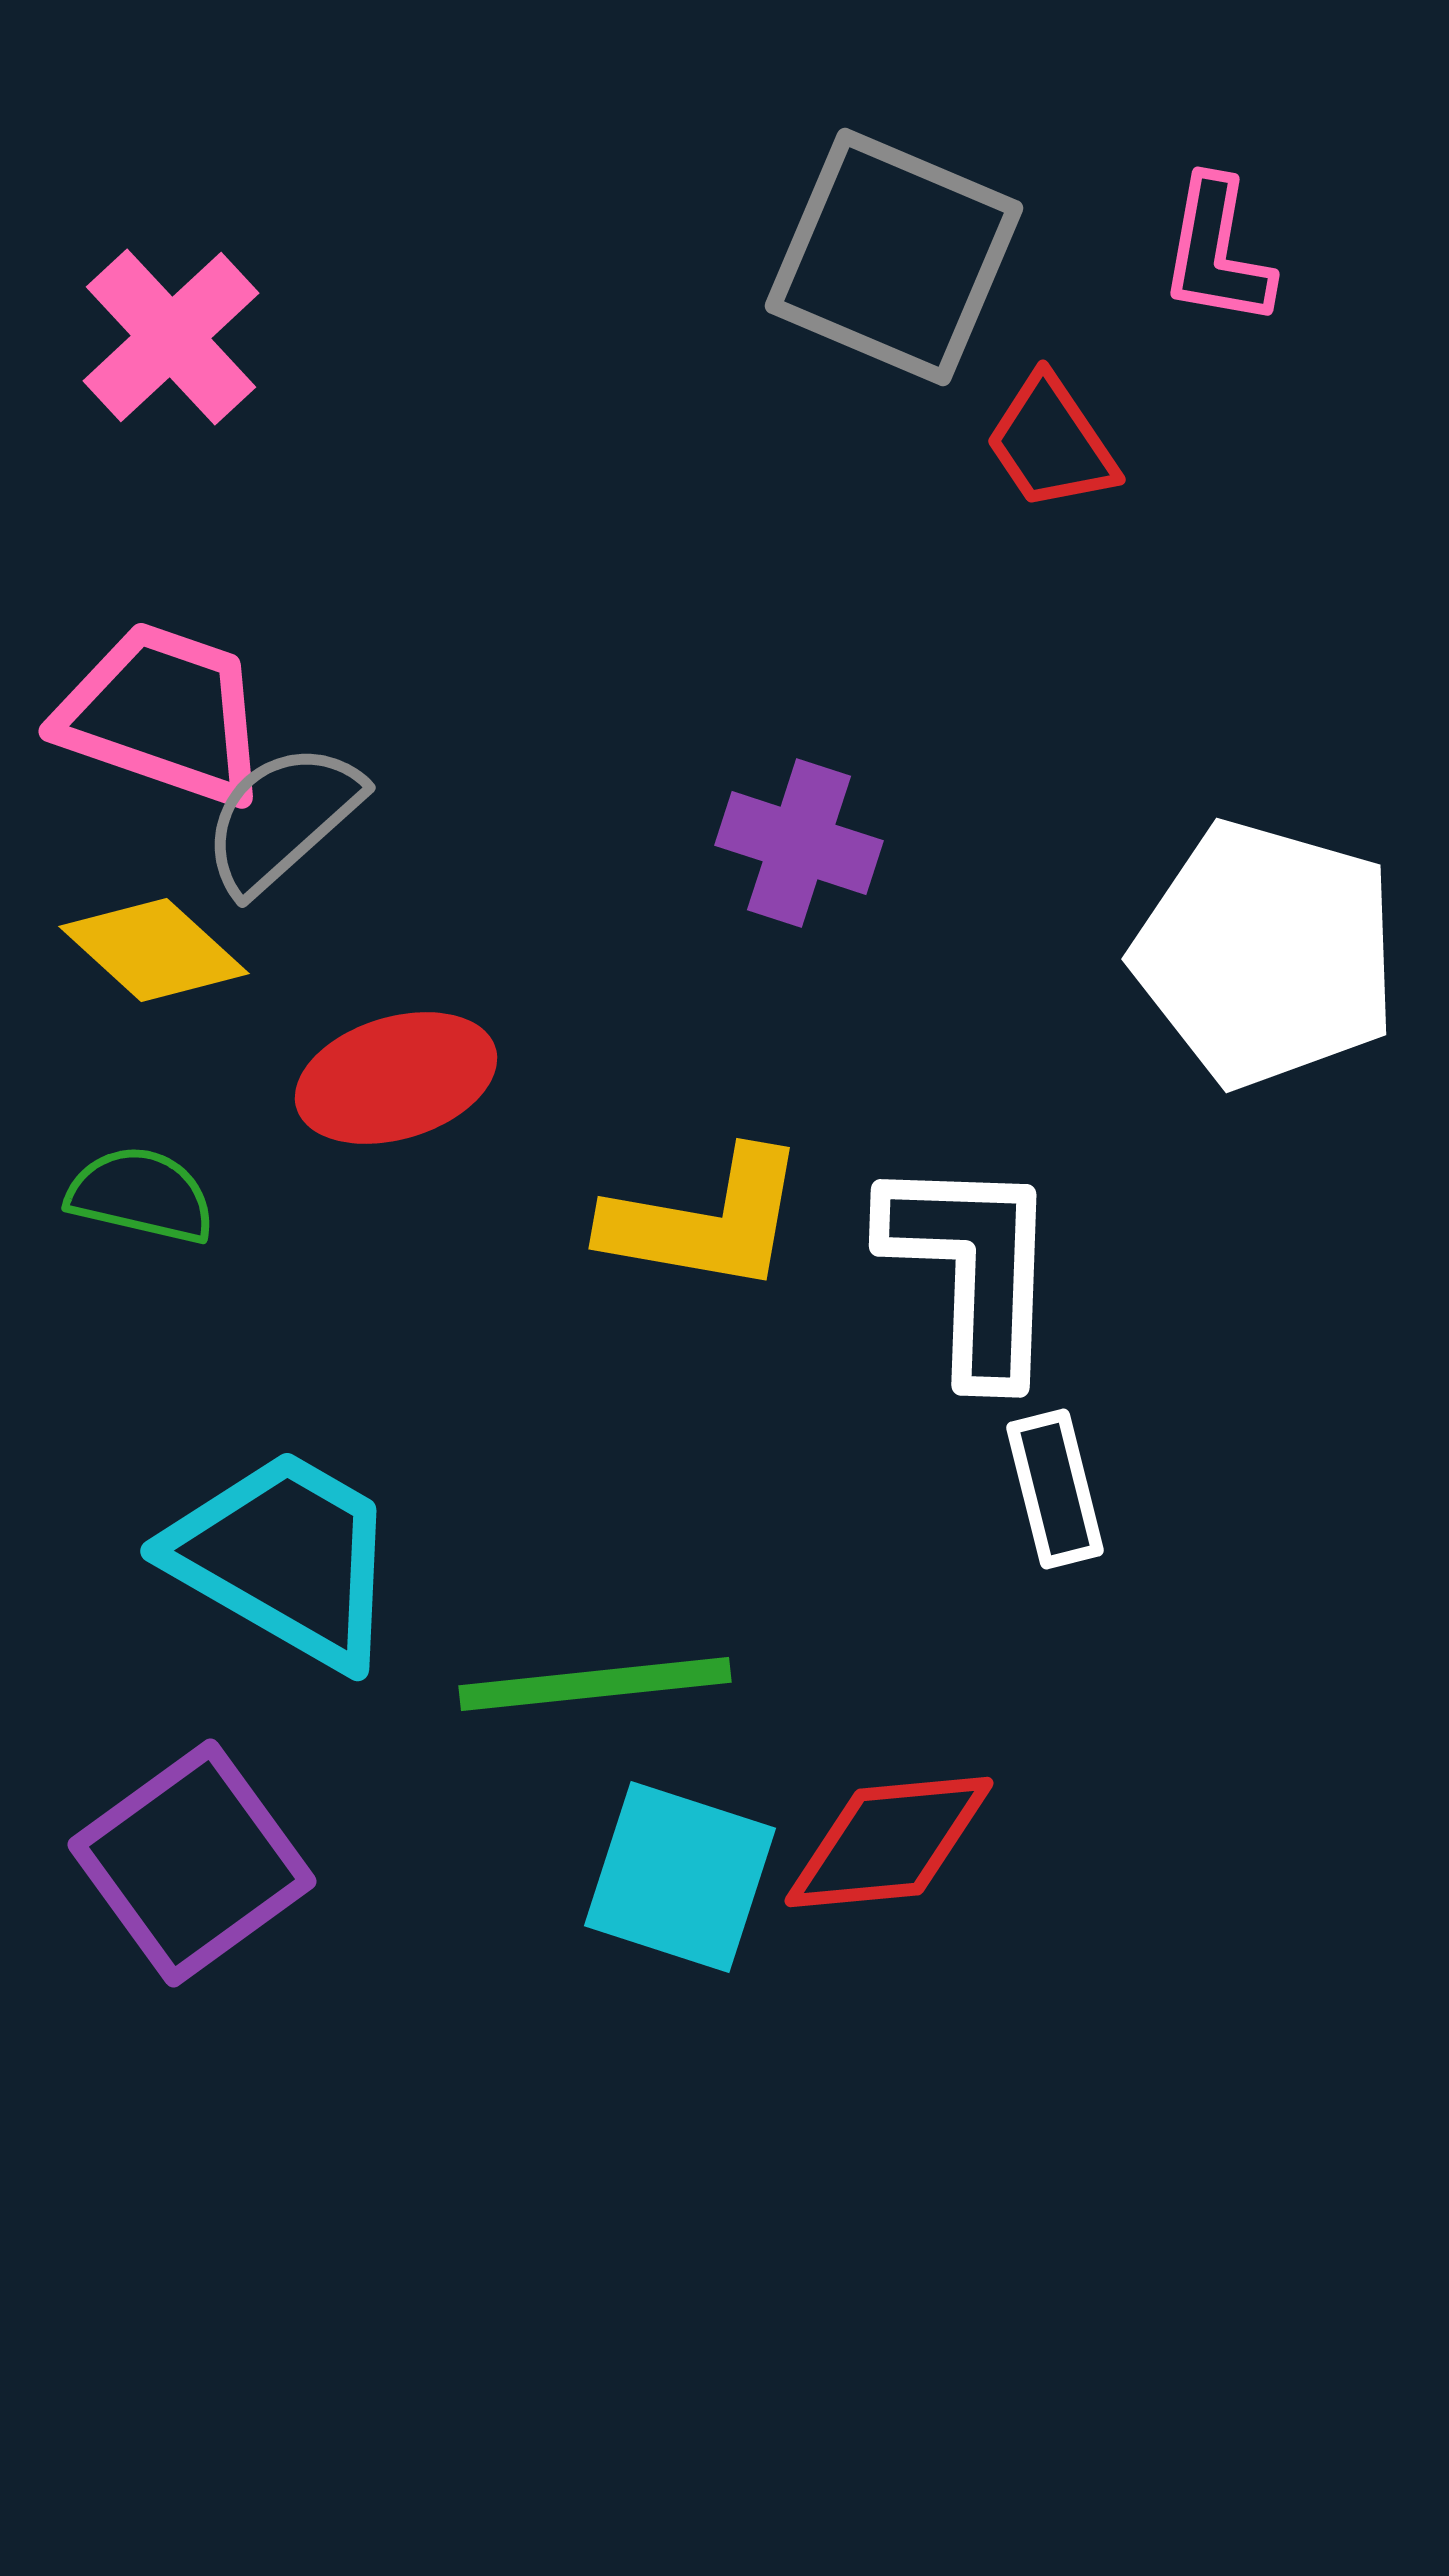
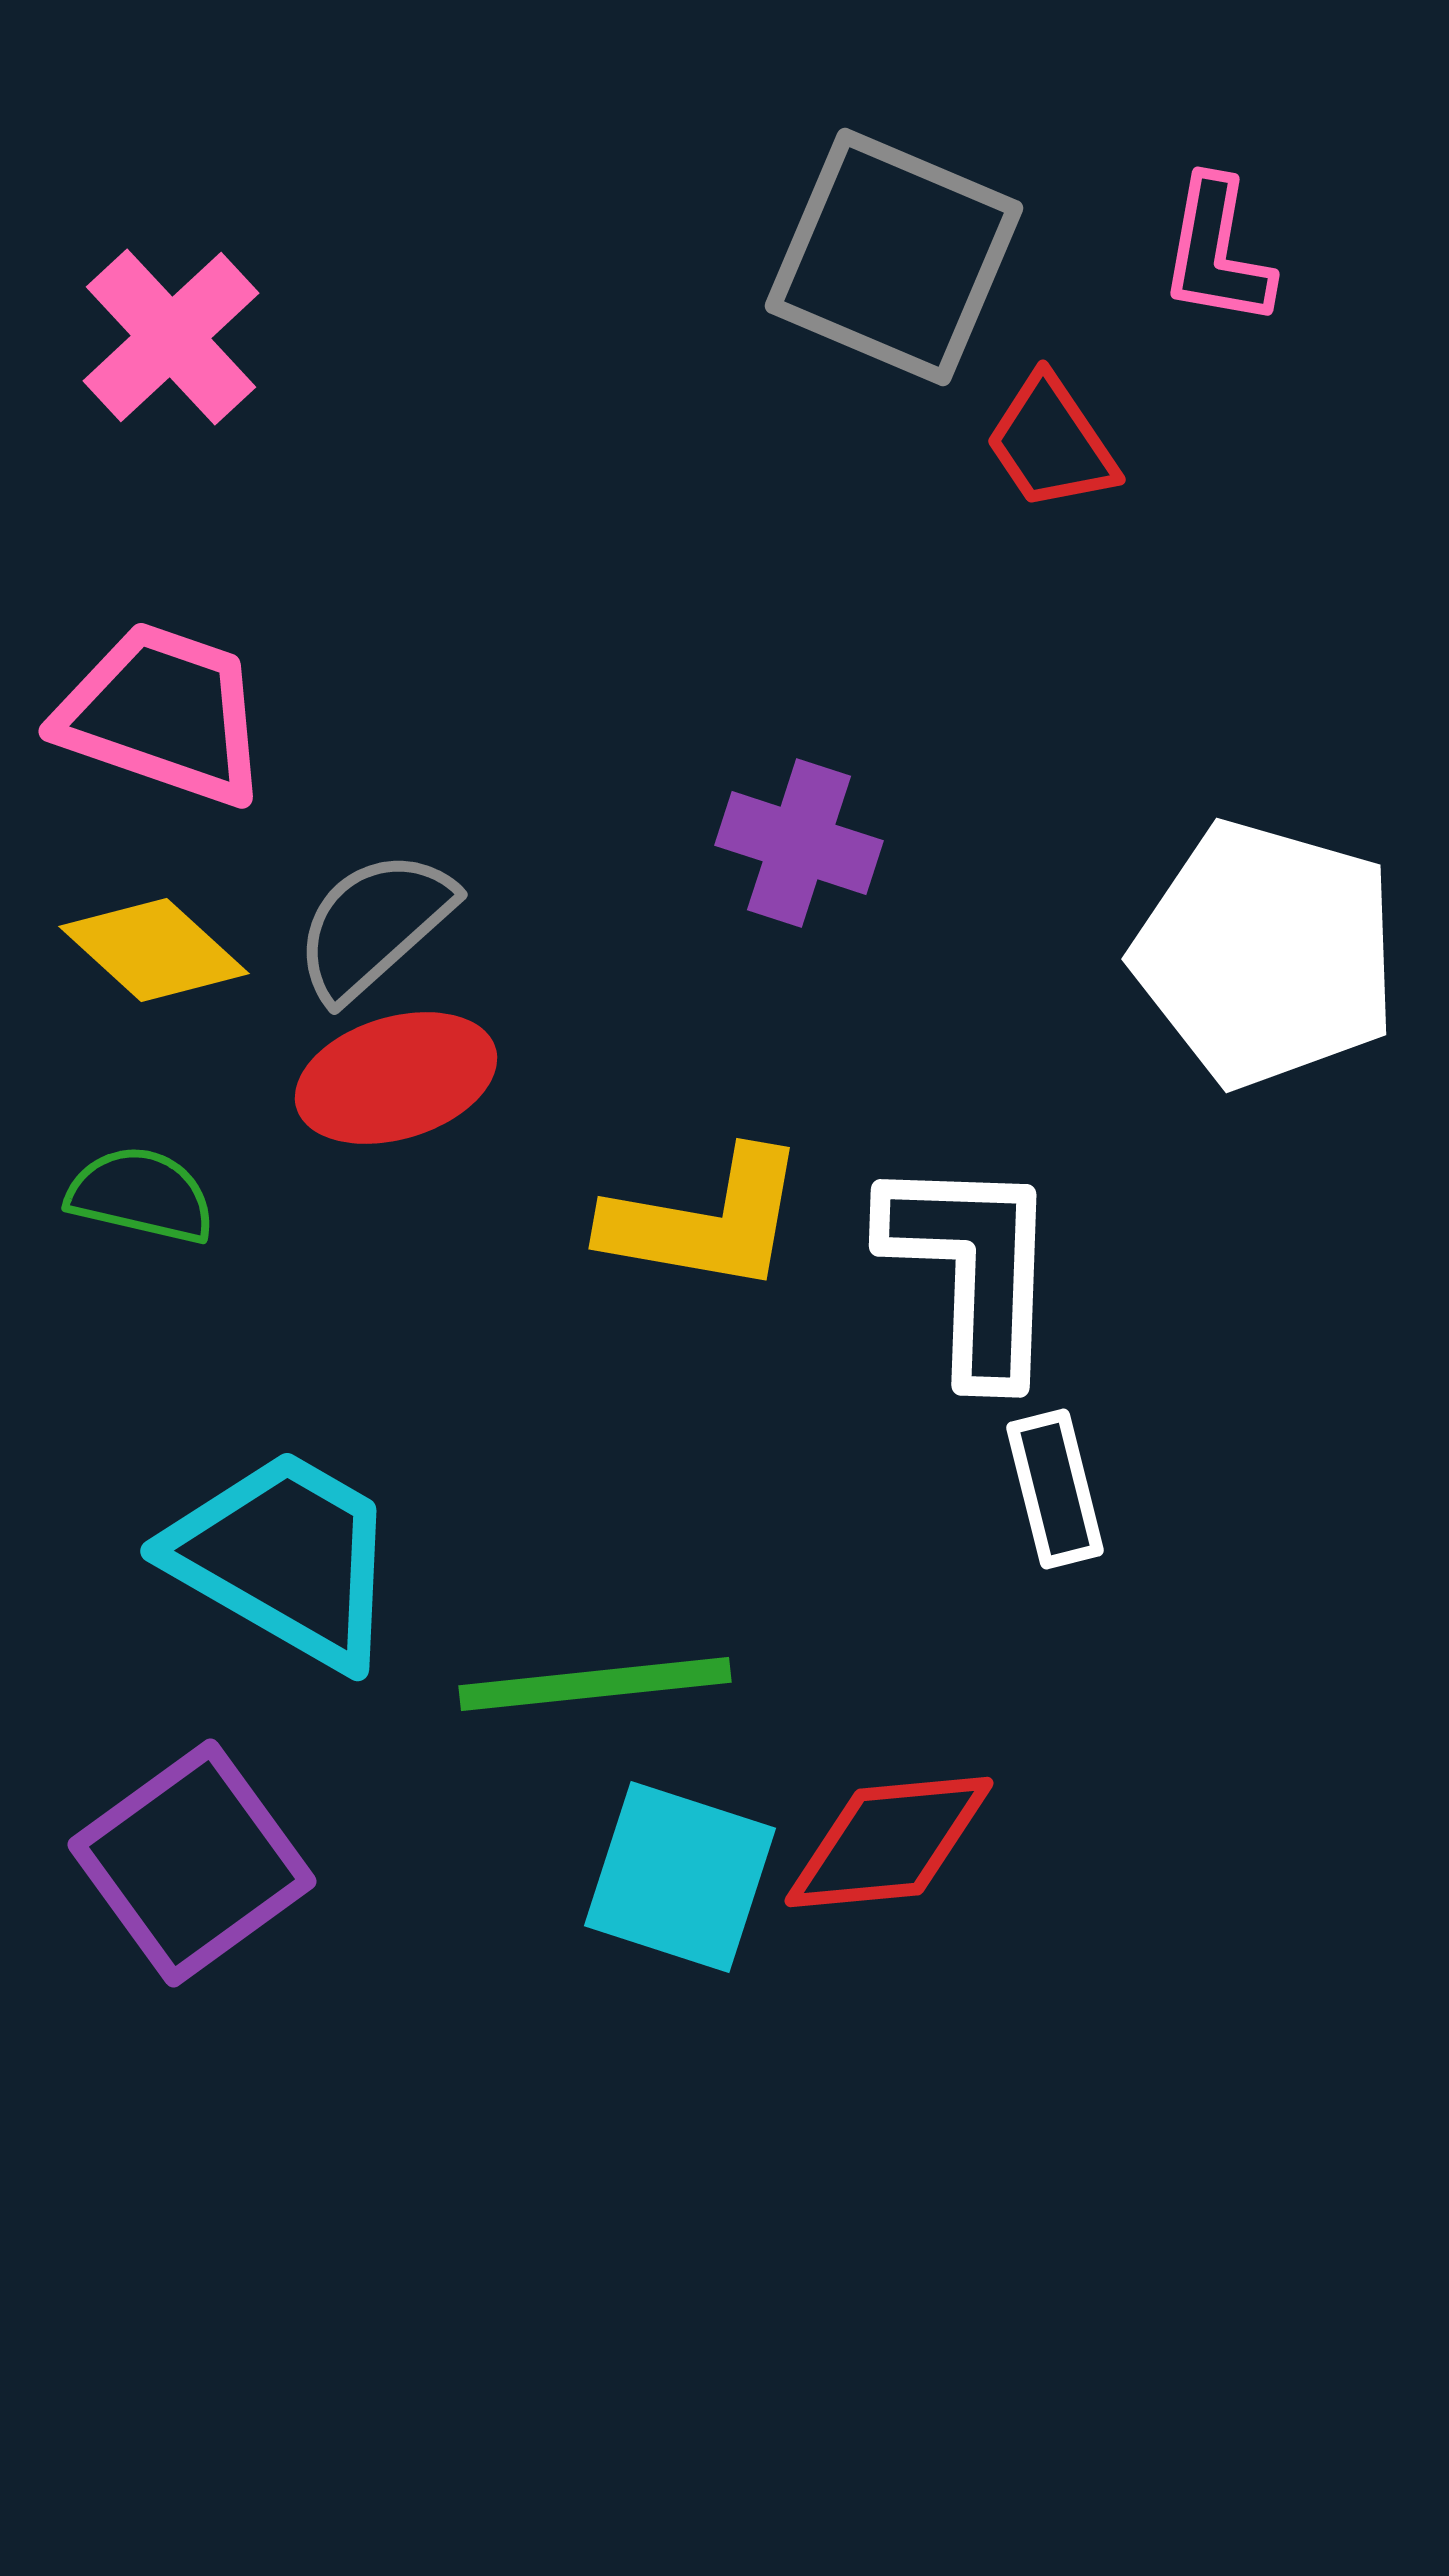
gray semicircle: moved 92 px right, 107 px down
